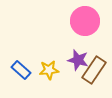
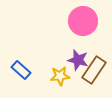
pink circle: moved 2 px left
yellow star: moved 11 px right, 6 px down
